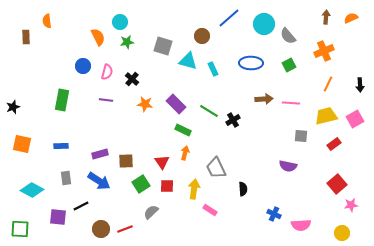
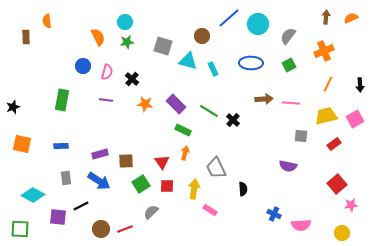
cyan circle at (120, 22): moved 5 px right
cyan circle at (264, 24): moved 6 px left
gray semicircle at (288, 36): rotated 78 degrees clockwise
black cross at (233, 120): rotated 16 degrees counterclockwise
cyan diamond at (32, 190): moved 1 px right, 5 px down
